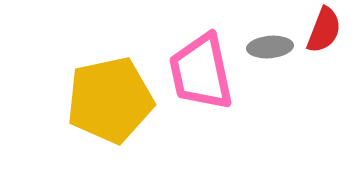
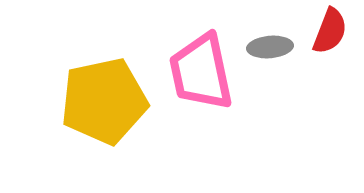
red semicircle: moved 6 px right, 1 px down
yellow pentagon: moved 6 px left, 1 px down
